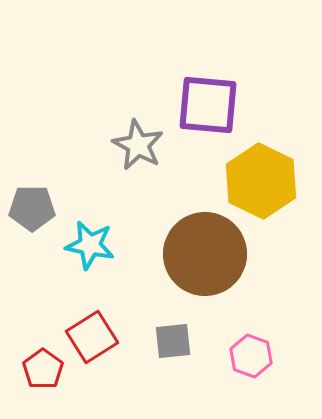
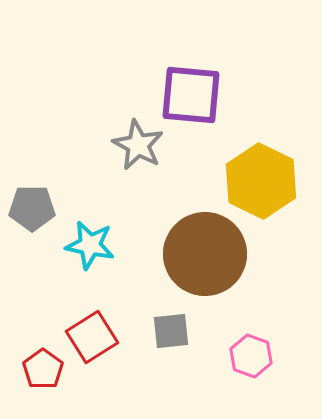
purple square: moved 17 px left, 10 px up
gray square: moved 2 px left, 10 px up
